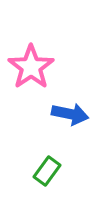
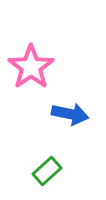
green rectangle: rotated 12 degrees clockwise
